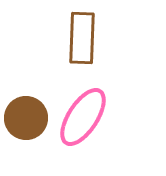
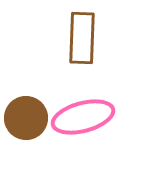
pink ellipse: rotated 42 degrees clockwise
